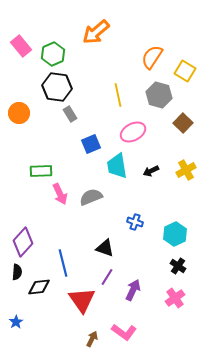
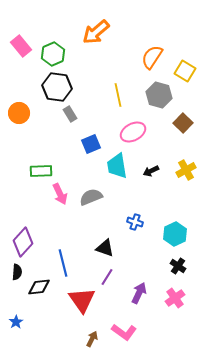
purple arrow: moved 6 px right, 3 px down
